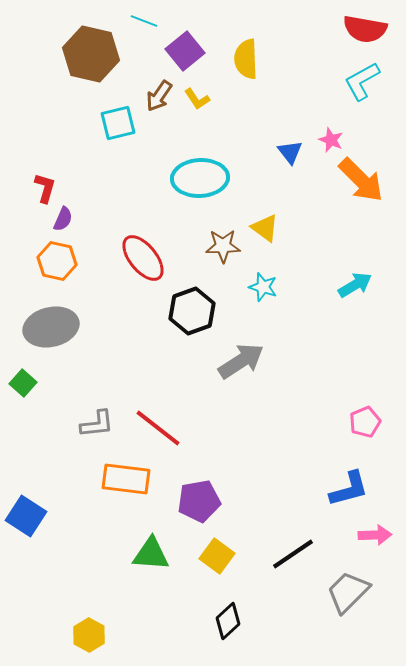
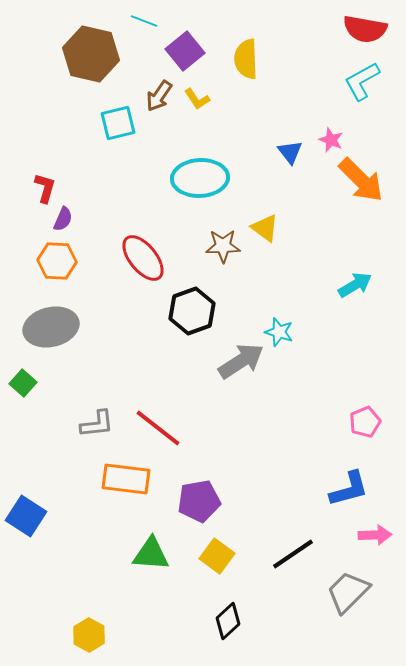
orange hexagon: rotated 9 degrees counterclockwise
cyan star: moved 16 px right, 45 px down
